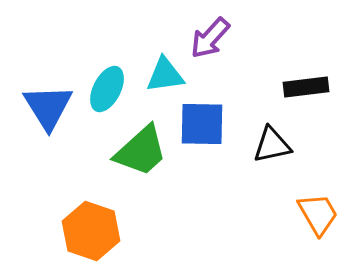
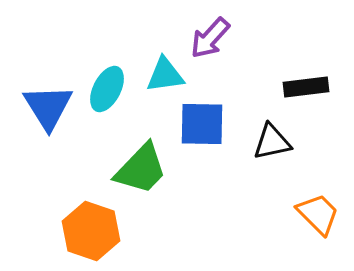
black triangle: moved 3 px up
green trapezoid: moved 18 px down; rotated 4 degrees counterclockwise
orange trapezoid: rotated 15 degrees counterclockwise
